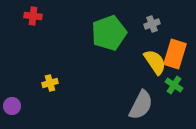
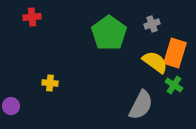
red cross: moved 1 px left, 1 px down; rotated 12 degrees counterclockwise
green pentagon: rotated 16 degrees counterclockwise
orange rectangle: moved 1 px up
yellow semicircle: rotated 20 degrees counterclockwise
yellow cross: rotated 21 degrees clockwise
purple circle: moved 1 px left
